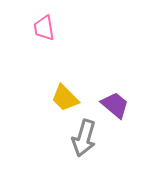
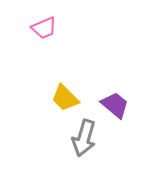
pink trapezoid: rotated 104 degrees counterclockwise
